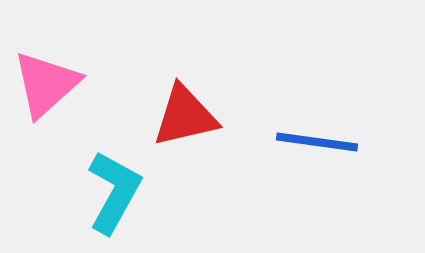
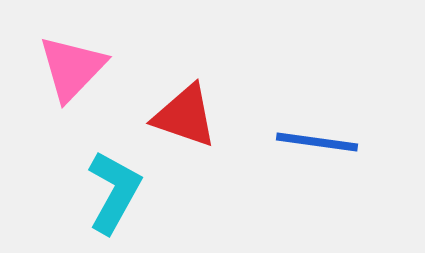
pink triangle: moved 26 px right, 16 px up; rotated 4 degrees counterclockwise
red triangle: rotated 32 degrees clockwise
